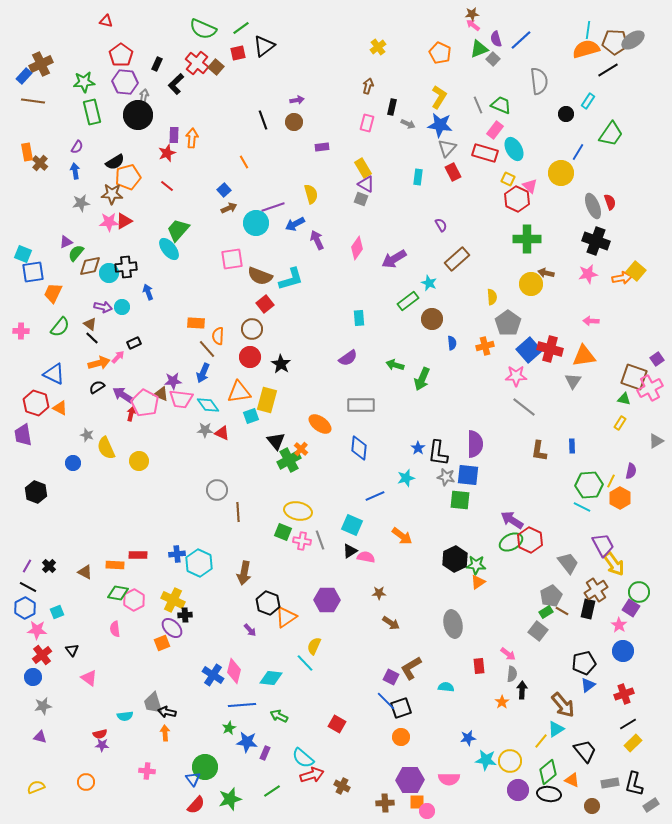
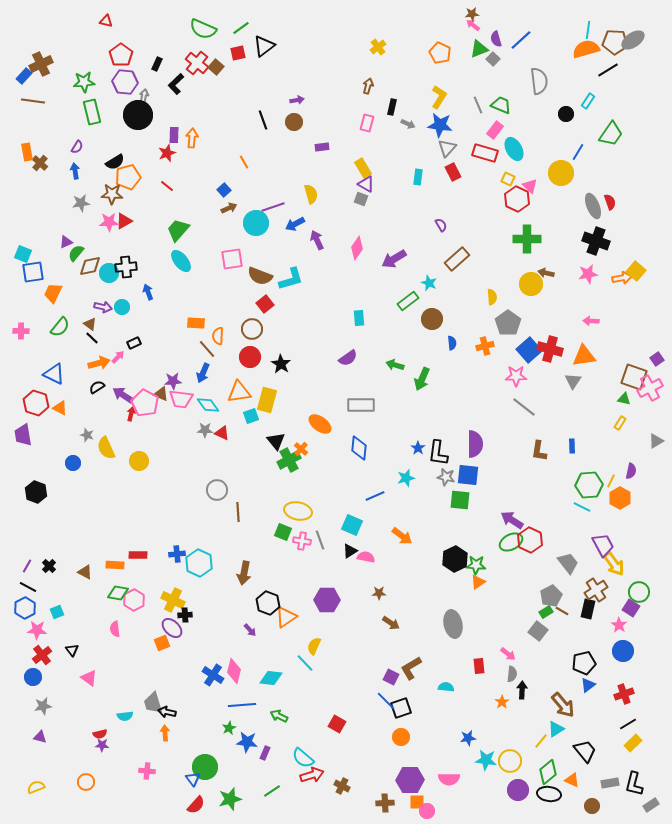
cyan ellipse at (169, 249): moved 12 px right, 12 px down
